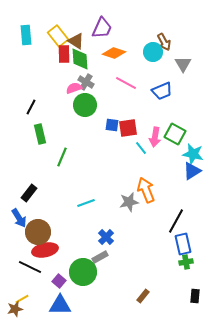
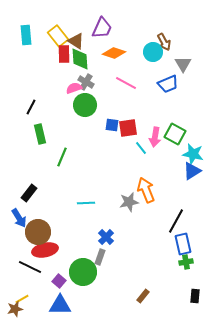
blue trapezoid at (162, 91): moved 6 px right, 7 px up
cyan line at (86, 203): rotated 18 degrees clockwise
gray rectangle at (100, 257): rotated 42 degrees counterclockwise
